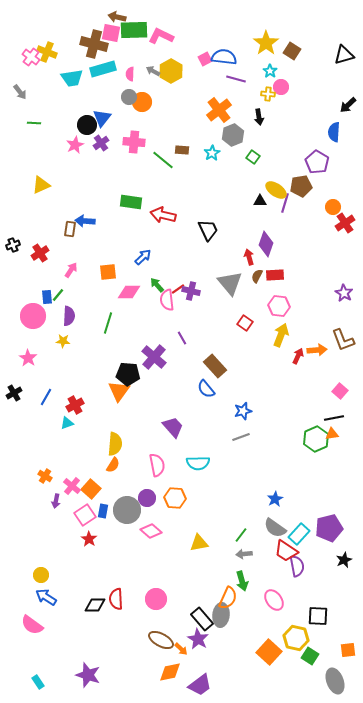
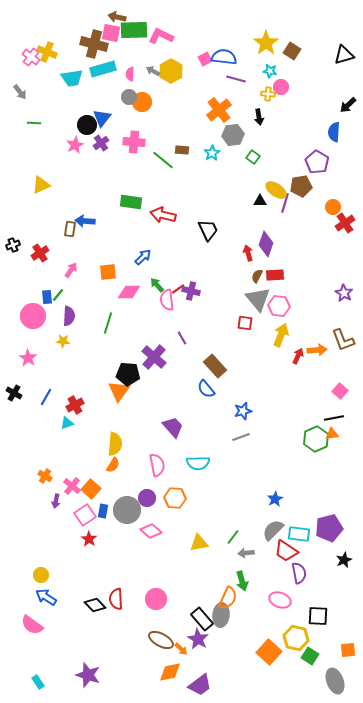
cyan star at (270, 71): rotated 24 degrees counterclockwise
gray hexagon at (233, 135): rotated 15 degrees clockwise
red arrow at (249, 257): moved 1 px left, 4 px up
gray triangle at (230, 283): moved 28 px right, 16 px down
red square at (245, 323): rotated 28 degrees counterclockwise
black cross at (14, 393): rotated 28 degrees counterclockwise
gray semicircle at (275, 528): moved 2 px left, 2 px down; rotated 100 degrees clockwise
cyan rectangle at (299, 534): rotated 55 degrees clockwise
green line at (241, 535): moved 8 px left, 2 px down
gray arrow at (244, 554): moved 2 px right, 1 px up
purple semicircle at (297, 566): moved 2 px right, 7 px down
pink ellipse at (274, 600): moved 6 px right; rotated 35 degrees counterclockwise
black diamond at (95, 605): rotated 45 degrees clockwise
